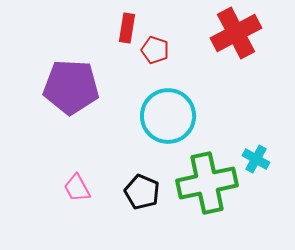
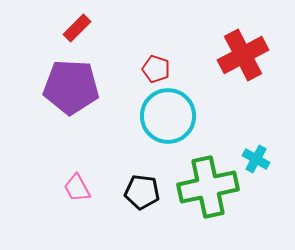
red rectangle: moved 50 px left; rotated 36 degrees clockwise
red cross: moved 7 px right, 22 px down
red pentagon: moved 1 px right, 19 px down
green cross: moved 1 px right, 4 px down
black pentagon: rotated 16 degrees counterclockwise
